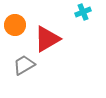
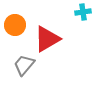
cyan cross: rotated 14 degrees clockwise
gray trapezoid: rotated 20 degrees counterclockwise
